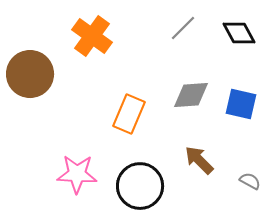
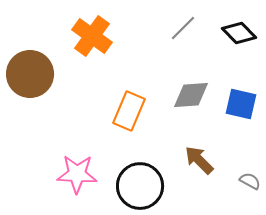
black diamond: rotated 16 degrees counterclockwise
orange rectangle: moved 3 px up
